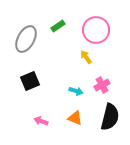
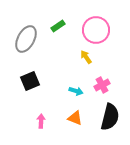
pink arrow: rotated 72 degrees clockwise
